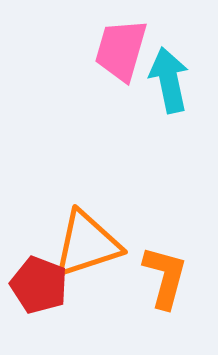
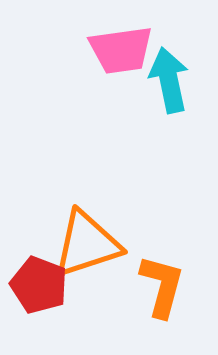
pink trapezoid: rotated 114 degrees counterclockwise
orange L-shape: moved 3 px left, 9 px down
